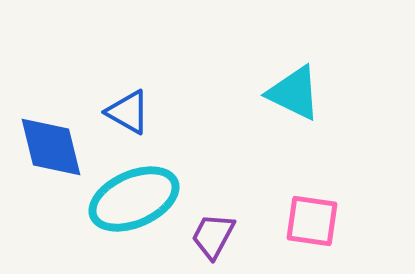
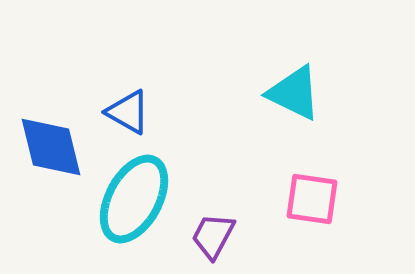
cyan ellipse: rotated 38 degrees counterclockwise
pink square: moved 22 px up
